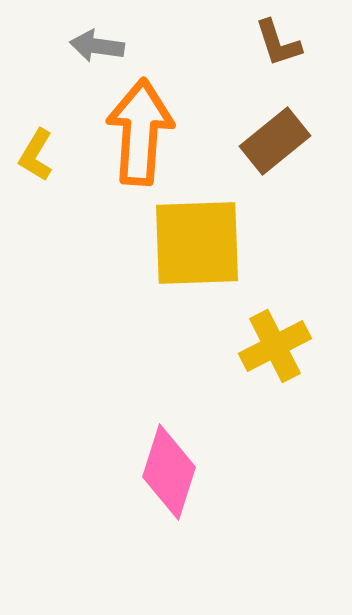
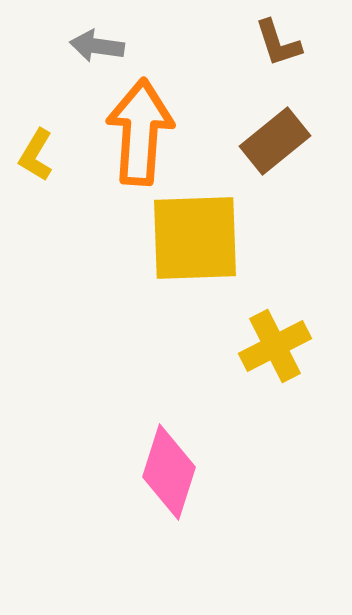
yellow square: moved 2 px left, 5 px up
